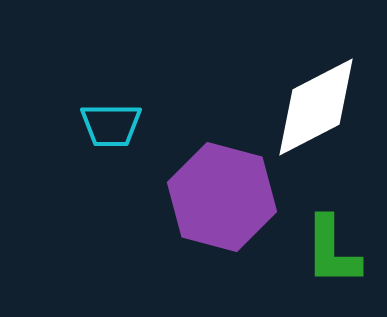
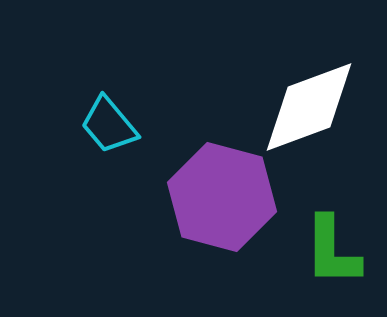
white diamond: moved 7 px left; rotated 7 degrees clockwise
cyan trapezoid: moved 2 px left; rotated 50 degrees clockwise
